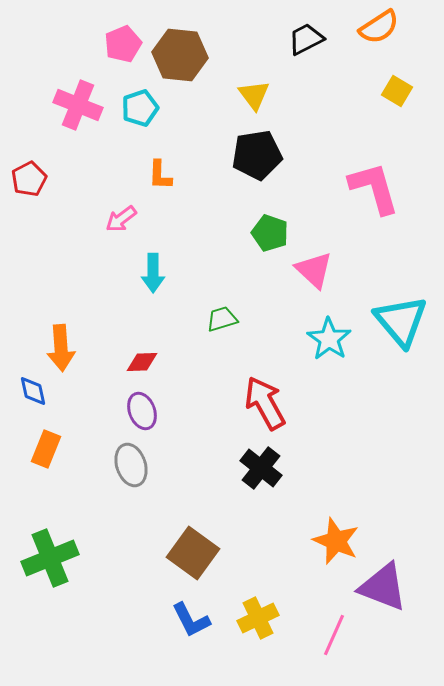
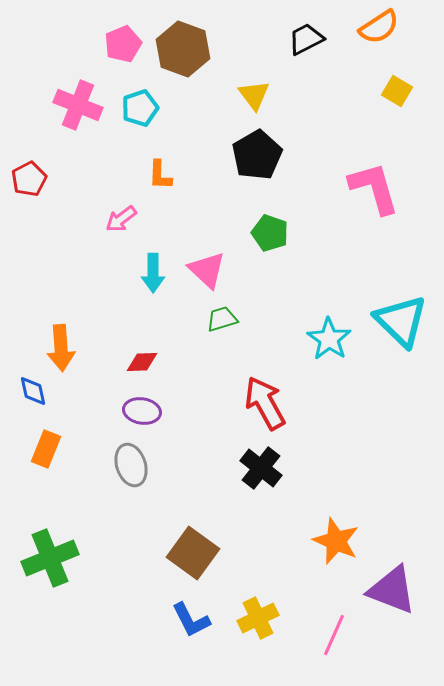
brown hexagon: moved 3 px right, 6 px up; rotated 14 degrees clockwise
black pentagon: rotated 21 degrees counterclockwise
pink triangle: moved 107 px left
cyan triangle: rotated 6 degrees counterclockwise
purple ellipse: rotated 60 degrees counterclockwise
purple triangle: moved 9 px right, 3 px down
